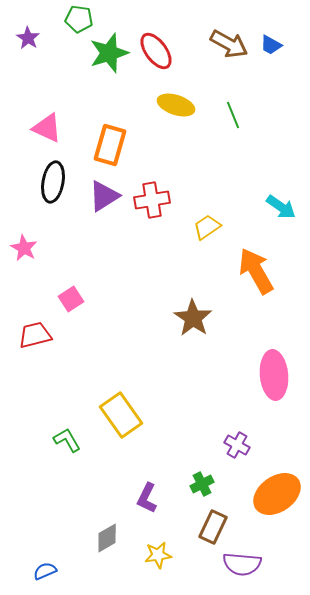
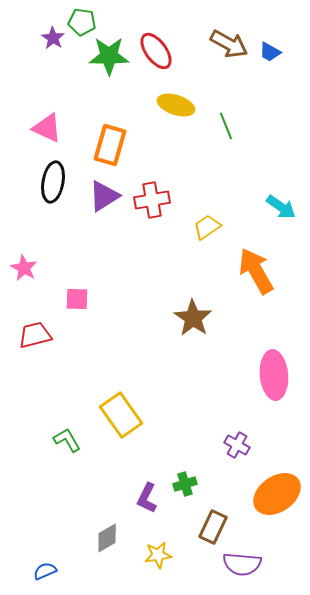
green pentagon: moved 3 px right, 3 px down
purple star: moved 25 px right
blue trapezoid: moved 1 px left, 7 px down
green star: moved 3 px down; rotated 18 degrees clockwise
green line: moved 7 px left, 11 px down
pink star: moved 20 px down
pink square: moved 6 px right; rotated 35 degrees clockwise
green cross: moved 17 px left; rotated 10 degrees clockwise
